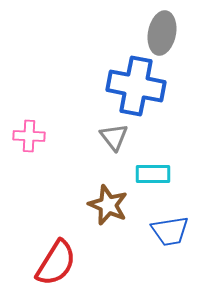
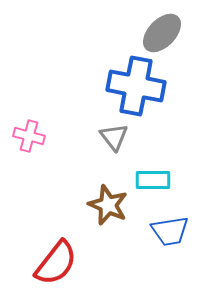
gray ellipse: rotated 33 degrees clockwise
pink cross: rotated 12 degrees clockwise
cyan rectangle: moved 6 px down
red semicircle: rotated 6 degrees clockwise
